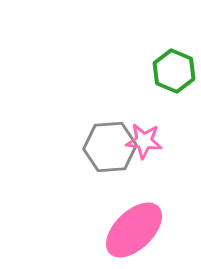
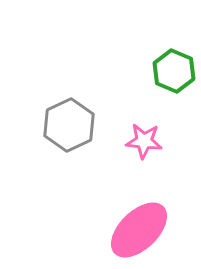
gray hexagon: moved 41 px left, 22 px up; rotated 21 degrees counterclockwise
pink ellipse: moved 5 px right
